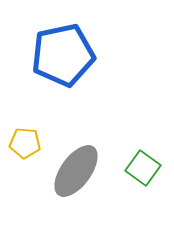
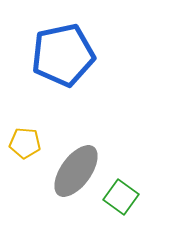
green square: moved 22 px left, 29 px down
